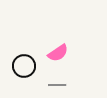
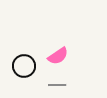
pink semicircle: moved 3 px down
